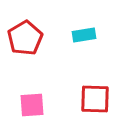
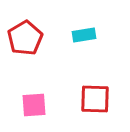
pink square: moved 2 px right
